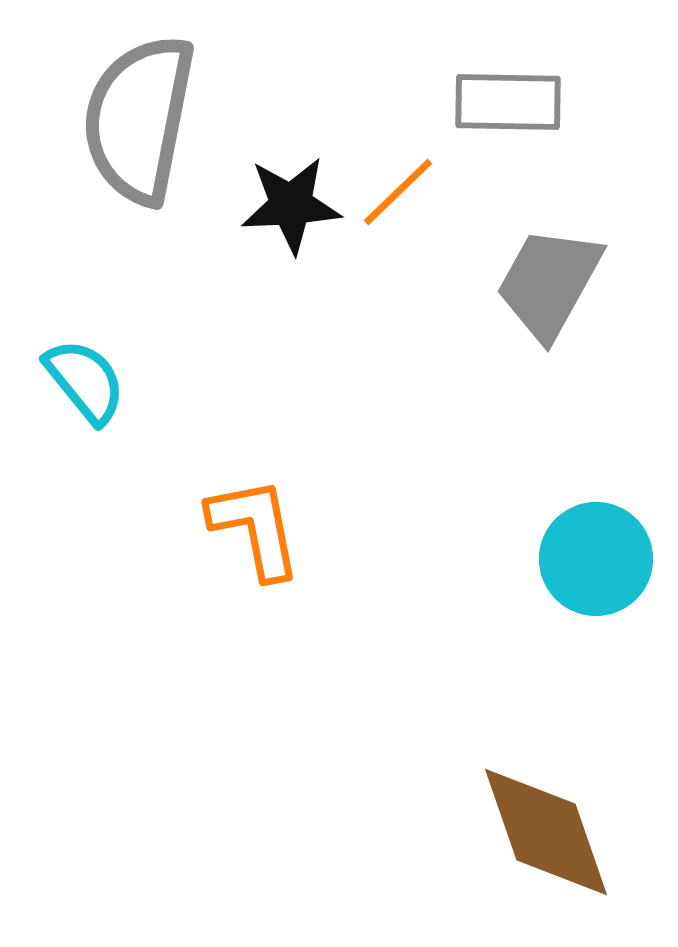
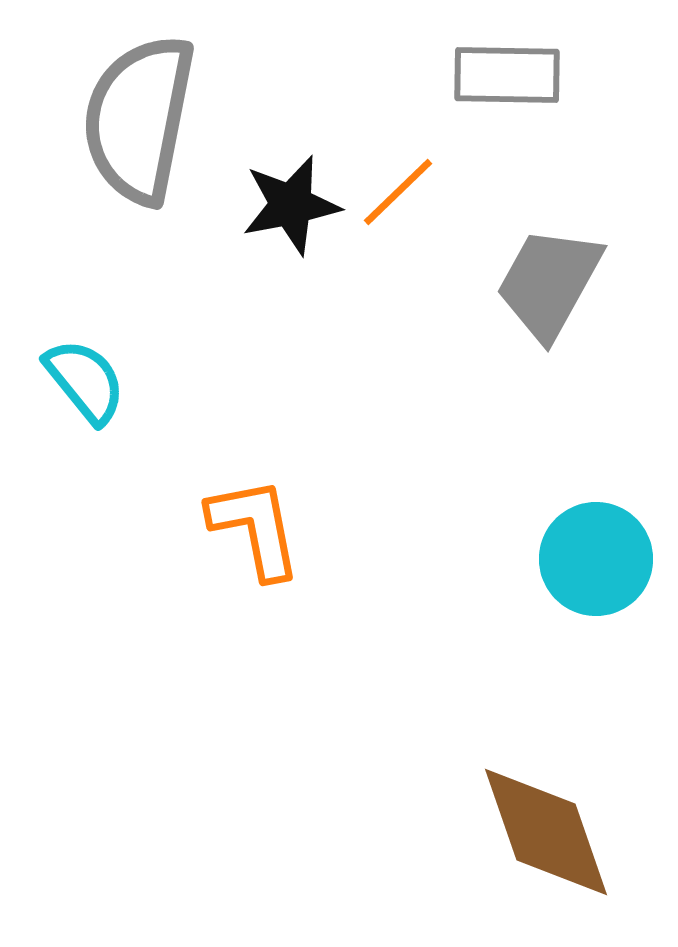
gray rectangle: moved 1 px left, 27 px up
black star: rotated 8 degrees counterclockwise
